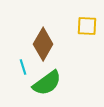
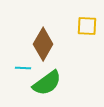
cyan line: moved 1 px down; rotated 70 degrees counterclockwise
